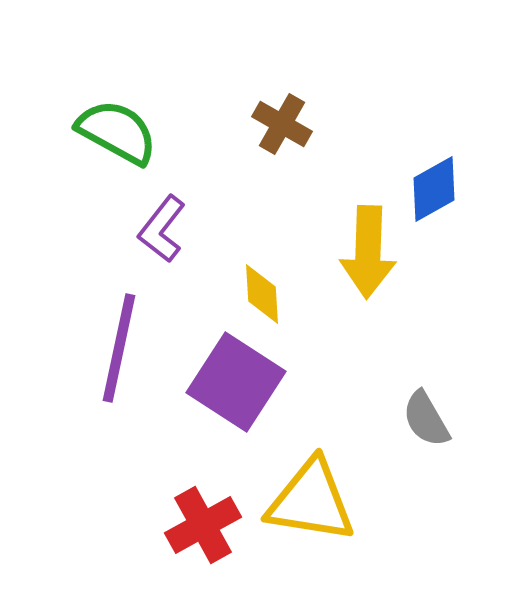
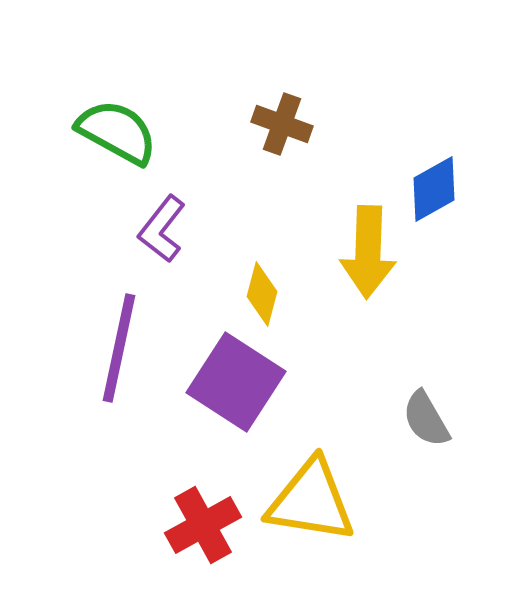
brown cross: rotated 10 degrees counterclockwise
yellow diamond: rotated 18 degrees clockwise
